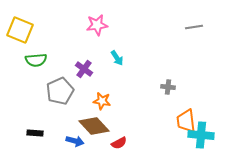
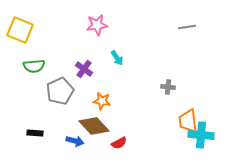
gray line: moved 7 px left
green semicircle: moved 2 px left, 6 px down
orange trapezoid: moved 2 px right
